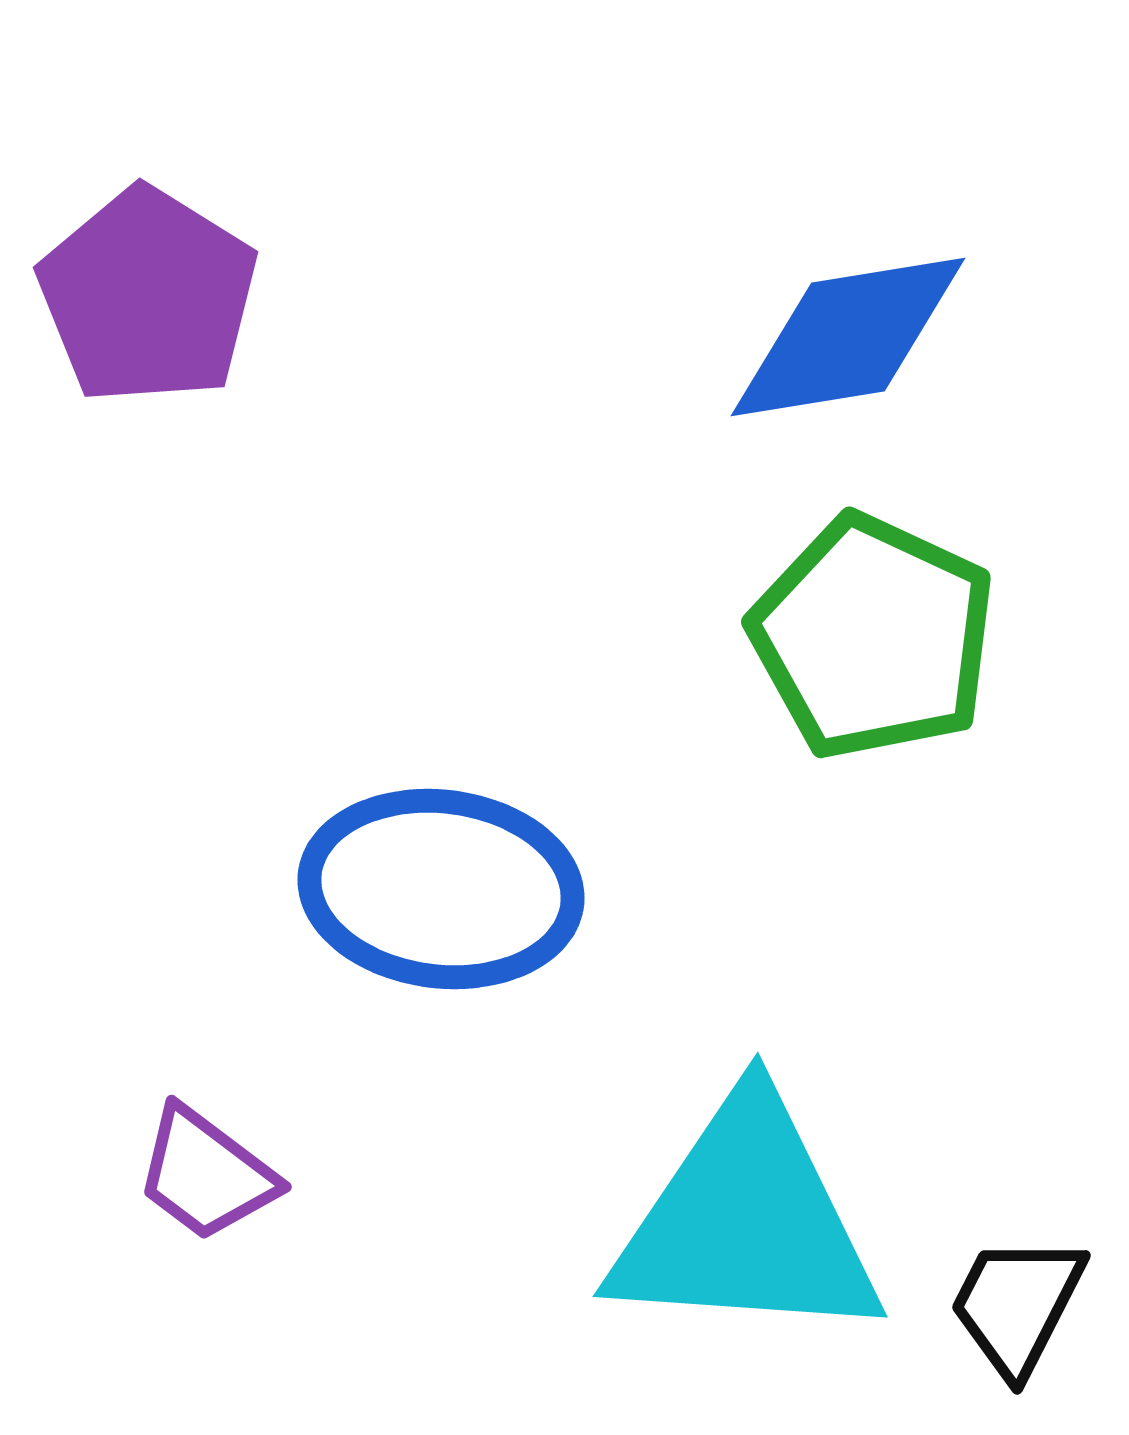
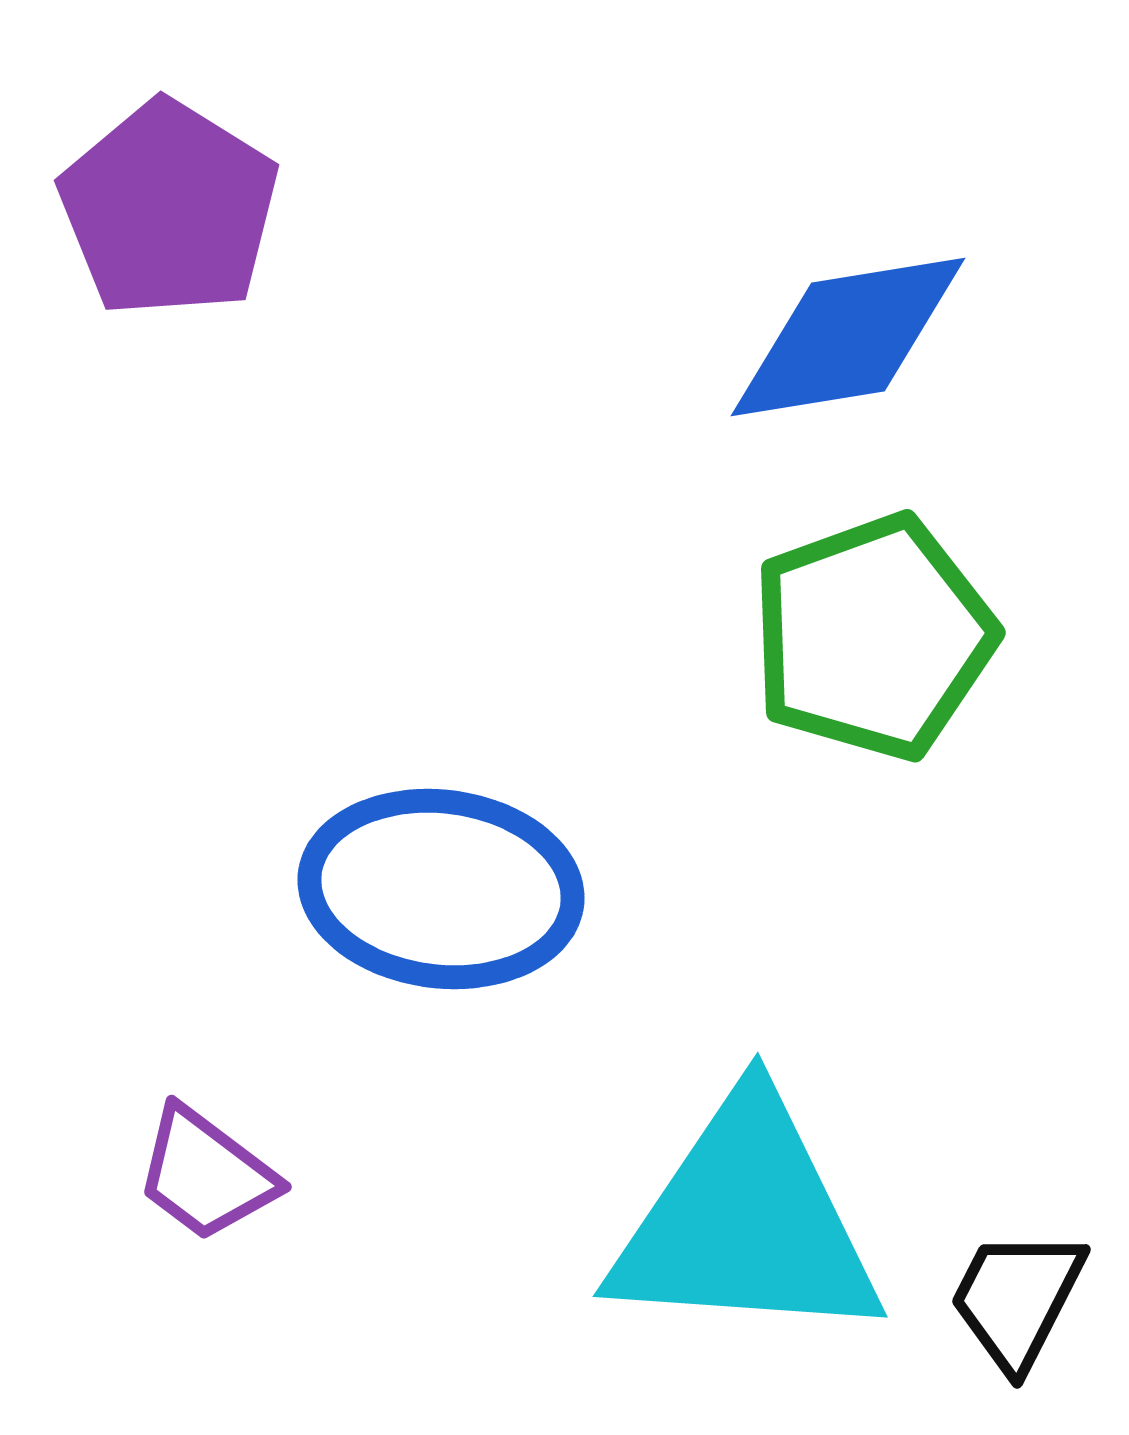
purple pentagon: moved 21 px right, 87 px up
green pentagon: rotated 27 degrees clockwise
black trapezoid: moved 6 px up
